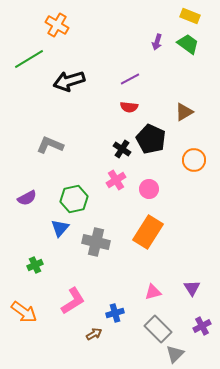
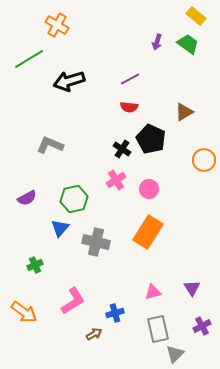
yellow rectangle: moved 6 px right; rotated 18 degrees clockwise
orange circle: moved 10 px right
gray rectangle: rotated 32 degrees clockwise
